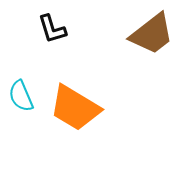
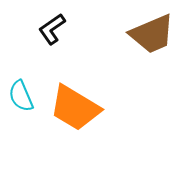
black L-shape: rotated 72 degrees clockwise
brown trapezoid: rotated 15 degrees clockwise
